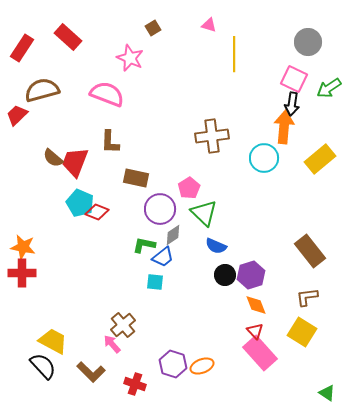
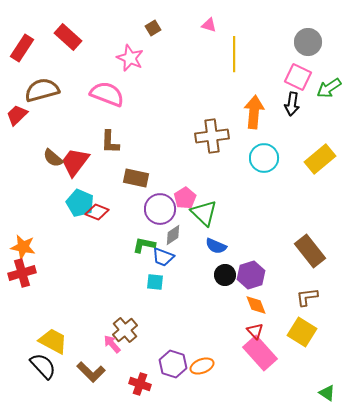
pink square at (294, 79): moved 4 px right, 2 px up
orange arrow at (284, 127): moved 30 px left, 15 px up
red trapezoid at (75, 162): rotated 16 degrees clockwise
pink pentagon at (189, 188): moved 4 px left, 10 px down
blue trapezoid at (163, 257): rotated 60 degrees clockwise
red cross at (22, 273): rotated 16 degrees counterclockwise
brown cross at (123, 325): moved 2 px right, 5 px down
red cross at (135, 384): moved 5 px right
